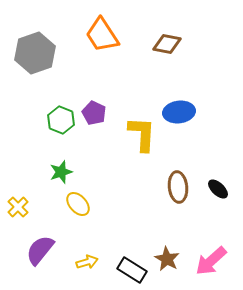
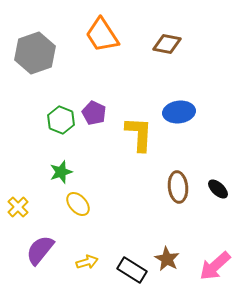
yellow L-shape: moved 3 px left
pink arrow: moved 4 px right, 5 px down
